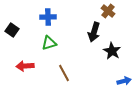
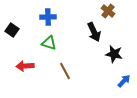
black arrow: rotated 42 degrees counterclockwise
green triangle: rotated 35 degrees clockwise
black star: moved 2 px right, 3 px down; rotated 18 degrees counterclockwise
brown line: moved 1 px right, 2 px up
blue arrow: rotated 32 degrees counterclockwise
